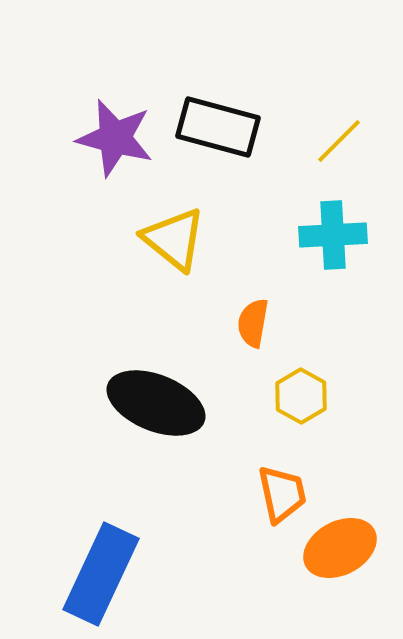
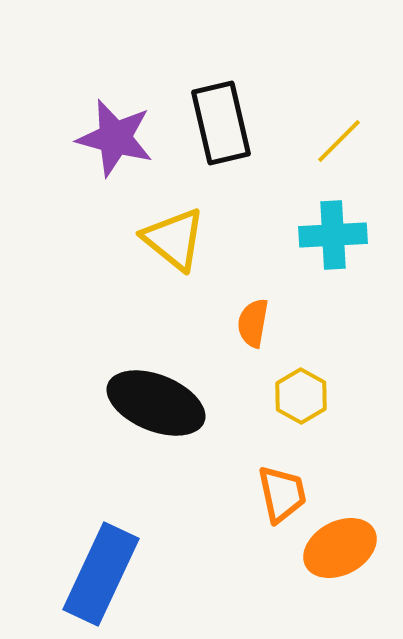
black rectangle: moved 3 px right, 4 px up; rotated 62 degrees clockwise
